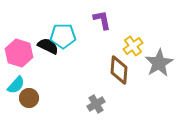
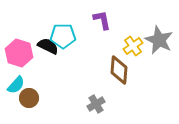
gray star: moved 23 px up; rotated 16 degrees counterclockwise
